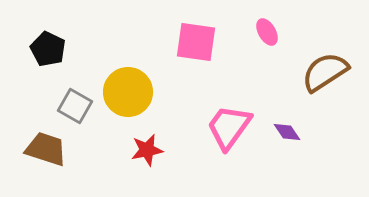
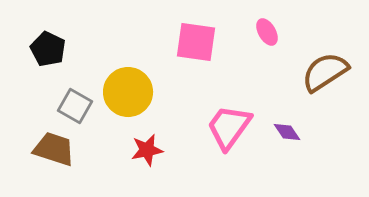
brown trapezoid: moved 8 px right
